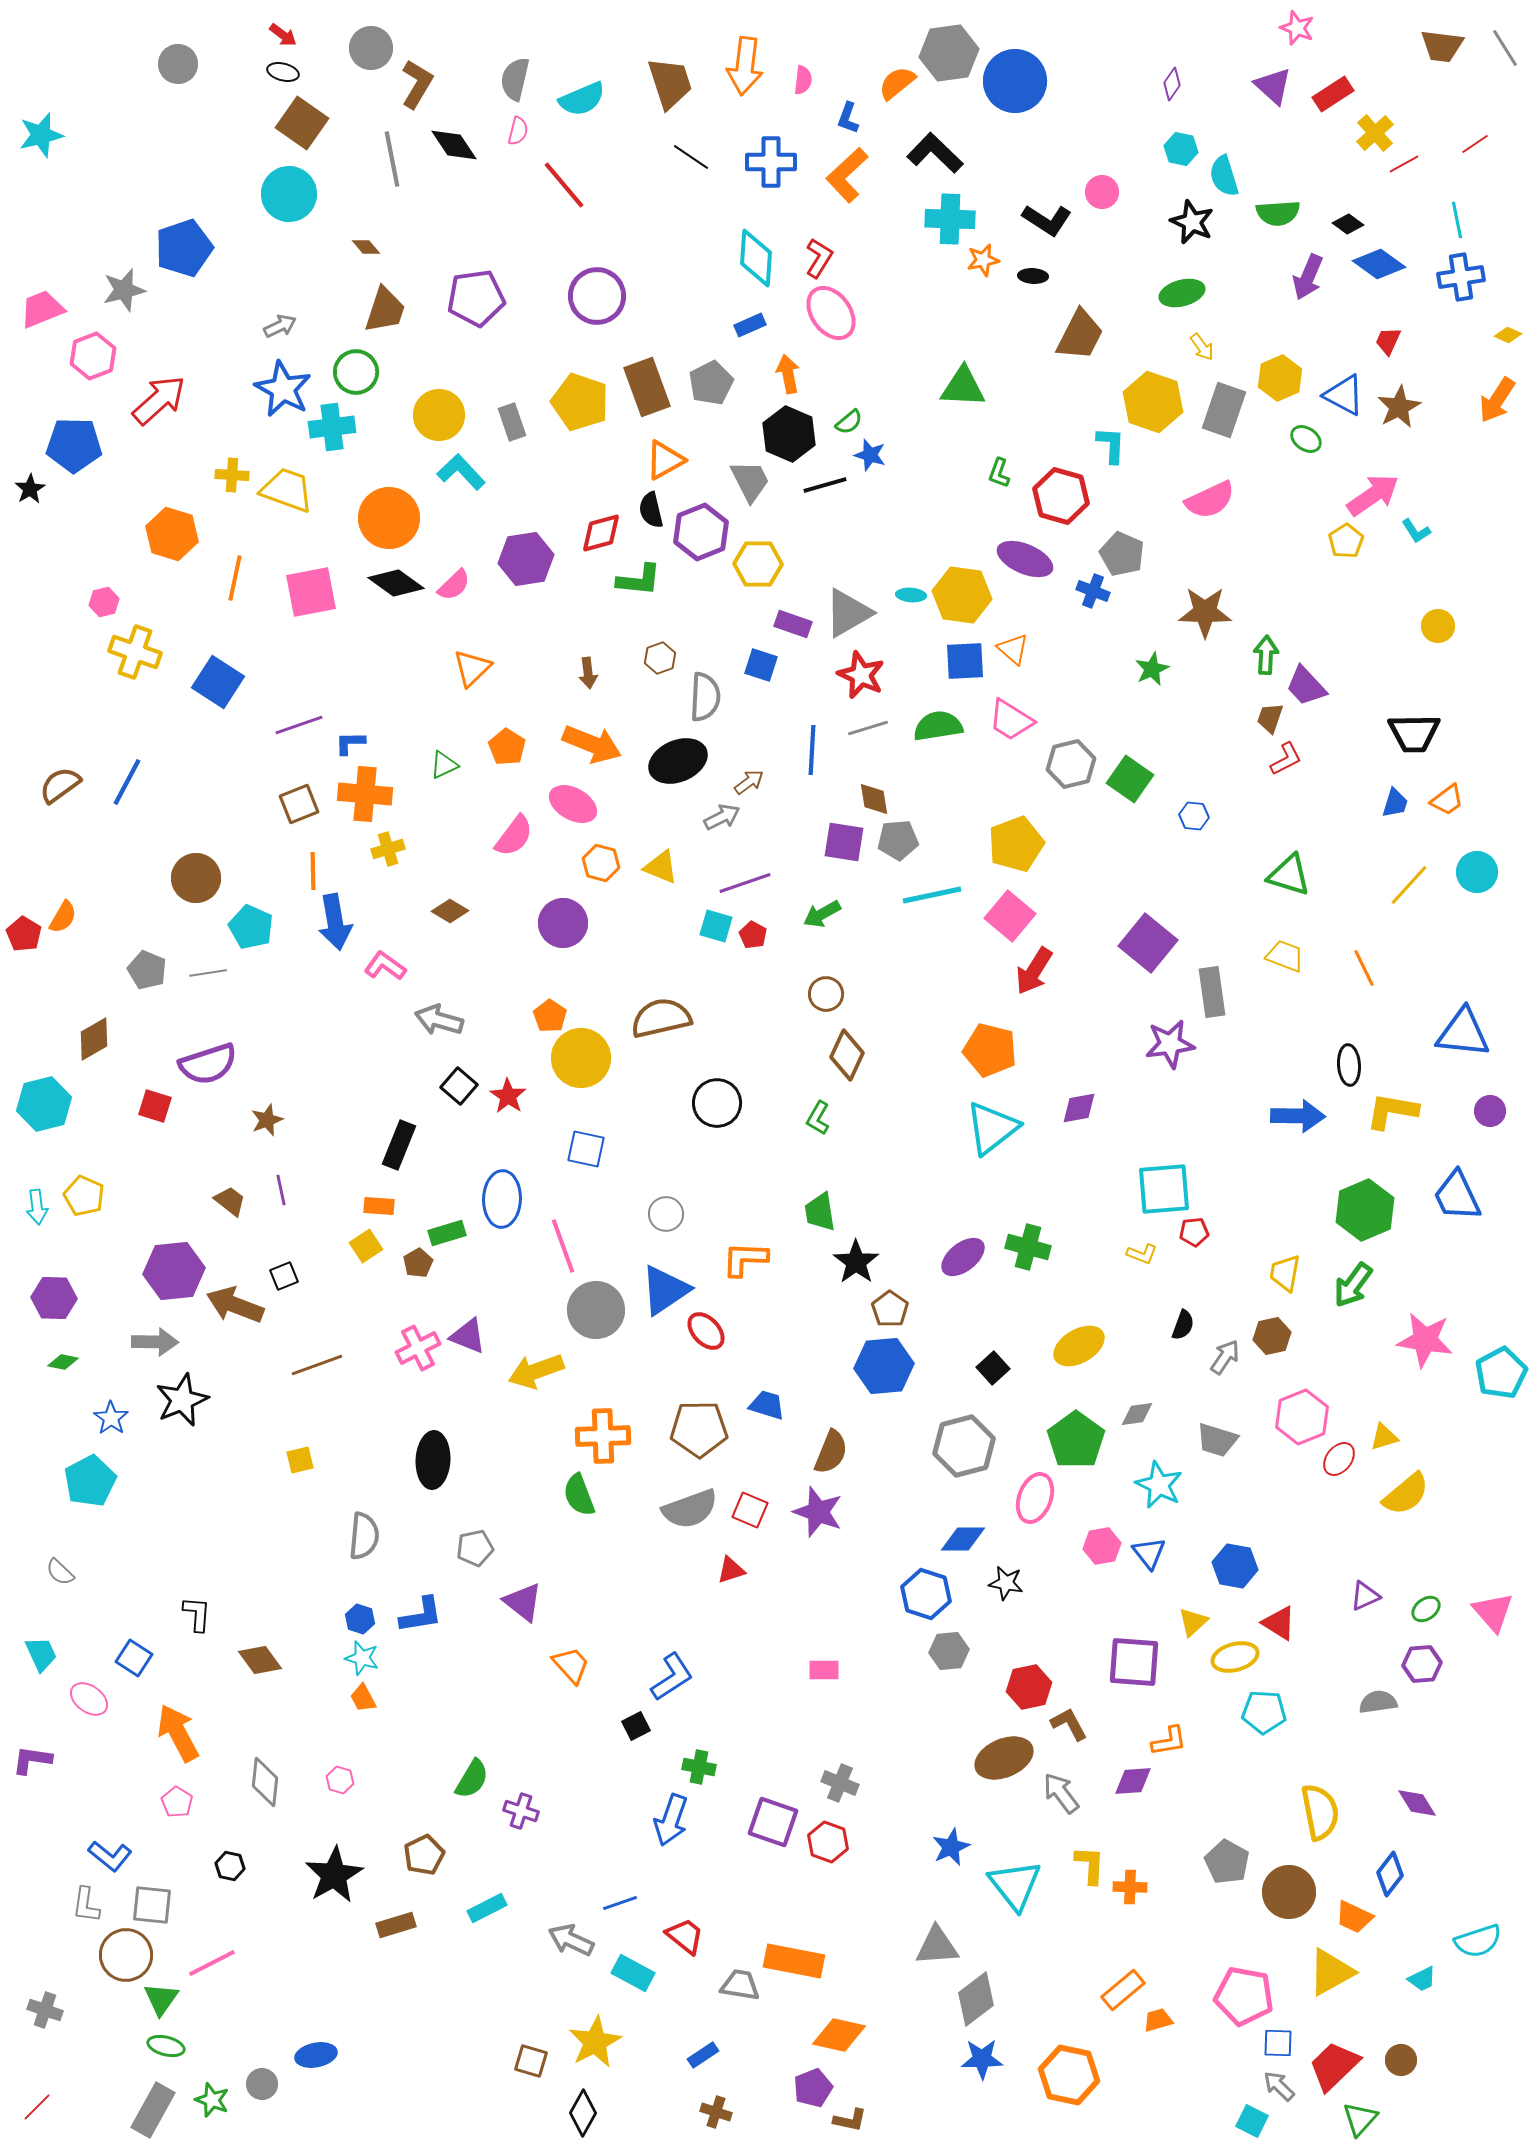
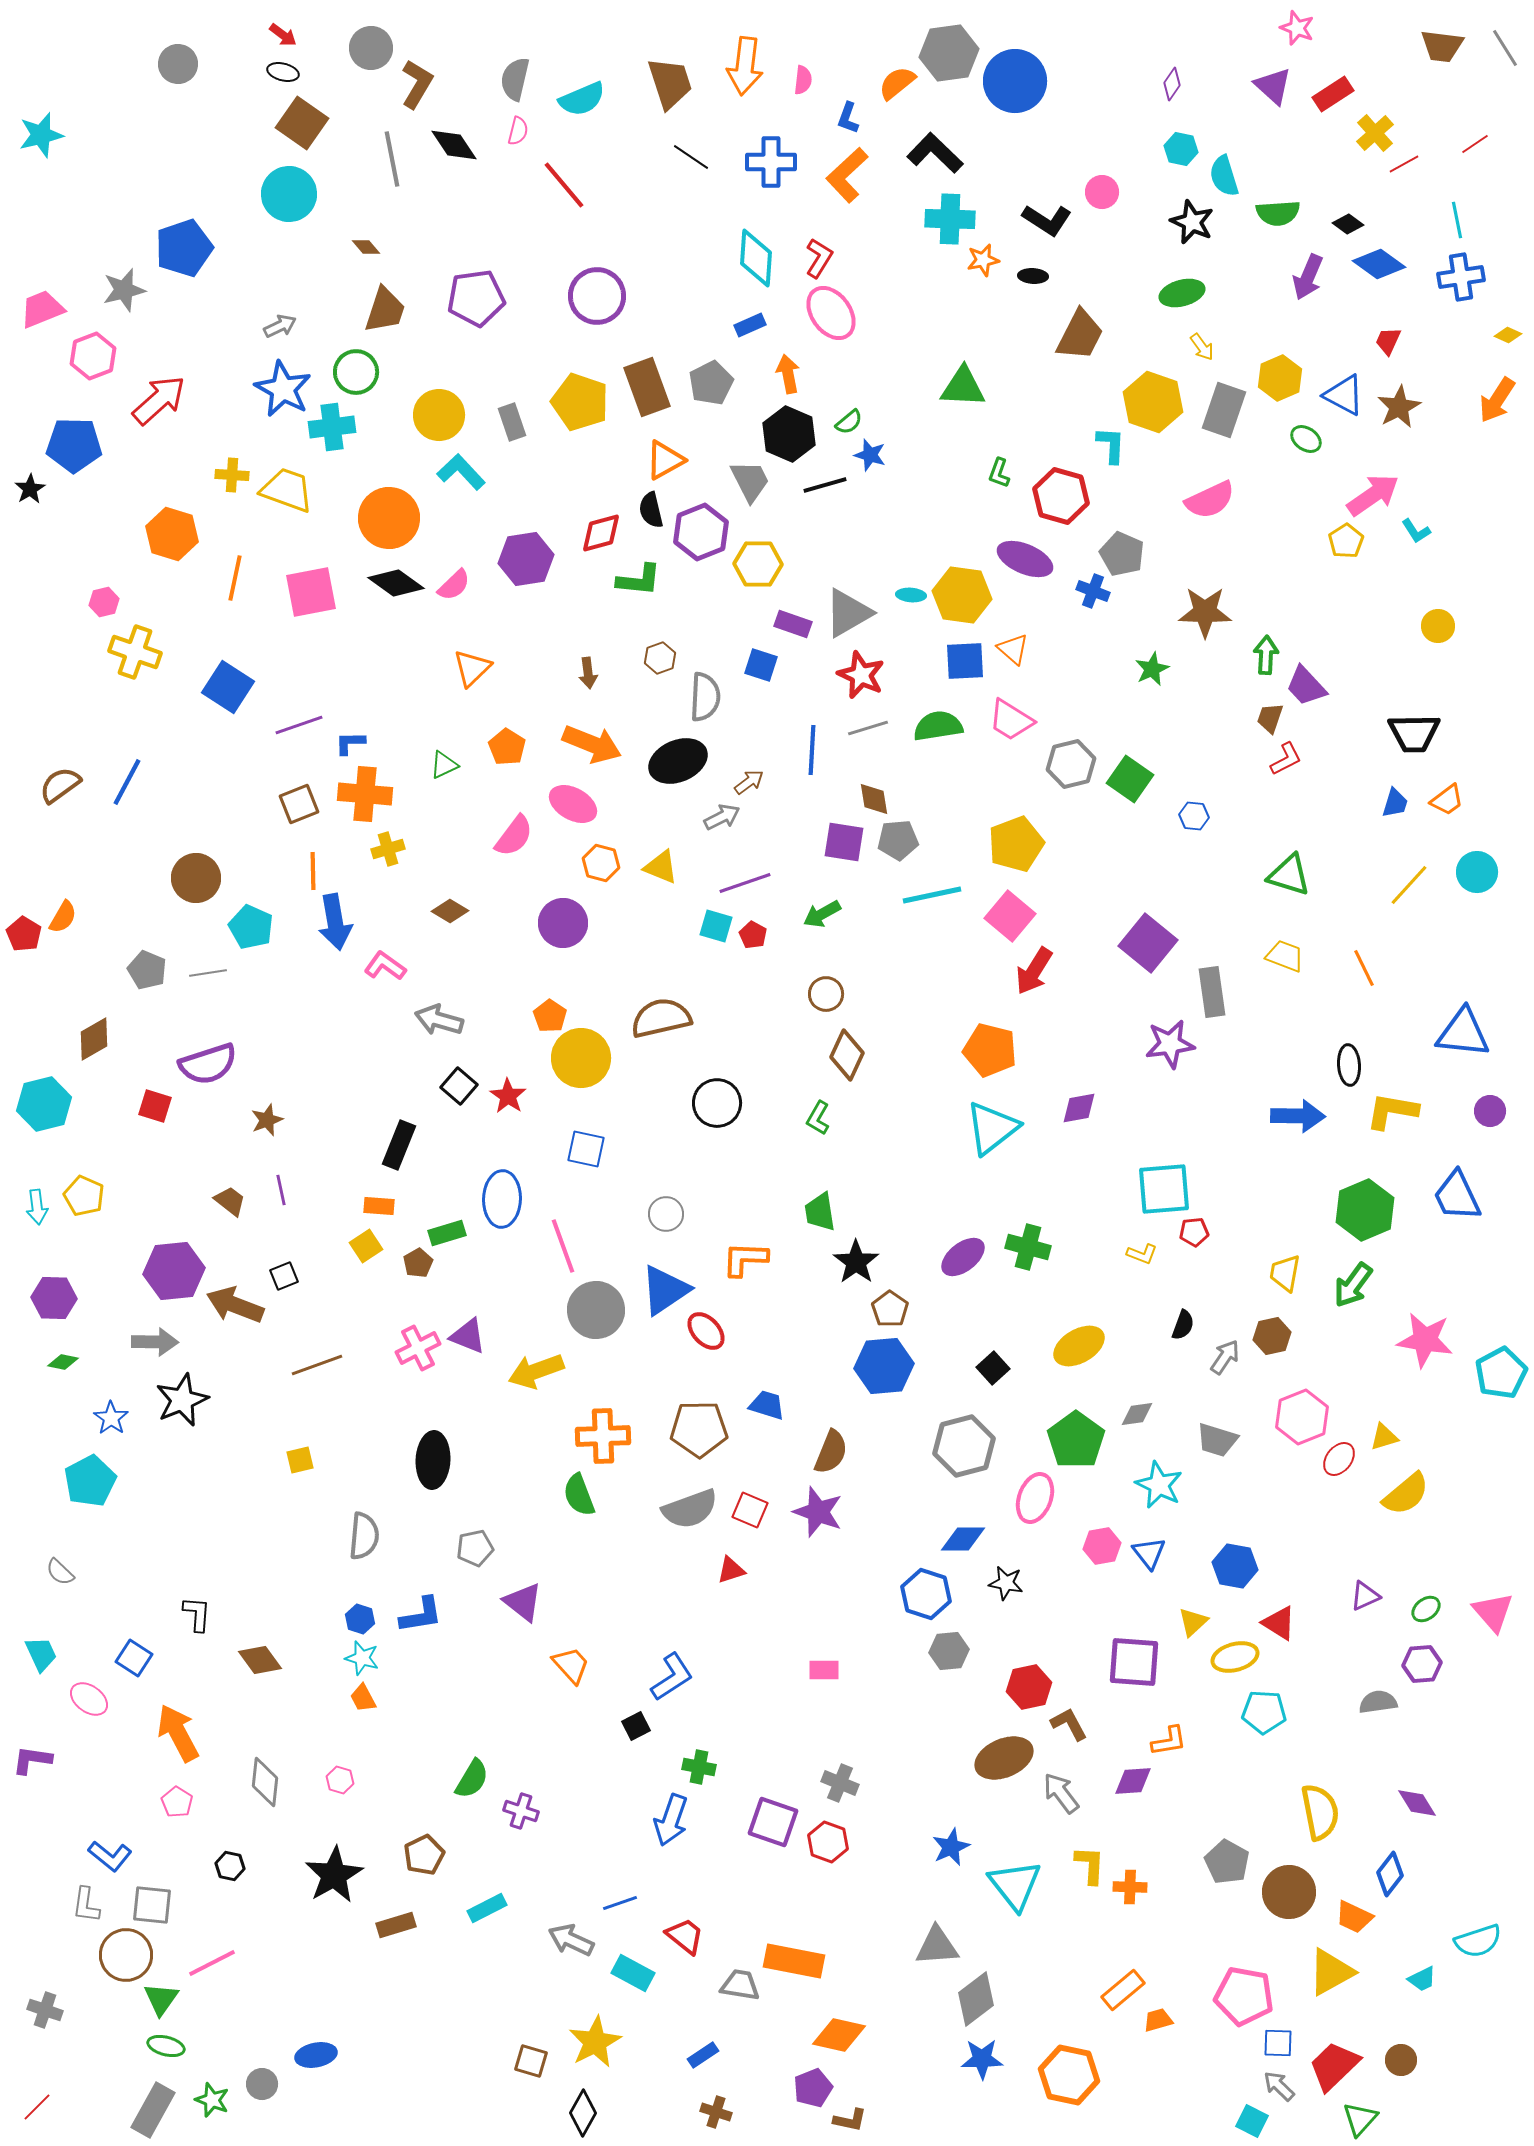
blue square at (218, 682): moved 10 px right, 5 px down
